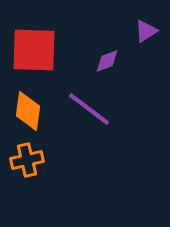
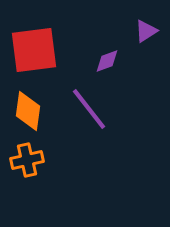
red square: rotated 9 degrees counterclockwise
purple line: rotated 15 degrees clockwise
